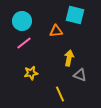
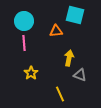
cyan circle: moved 2 px right
pink line: rotated 56 degrees counterclockwise
yellow star: rotated 24 degrees counterclockwise
